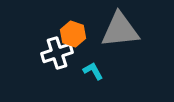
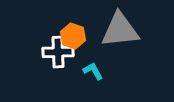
orange hexagon: moved 2 px down
white cross: moved 1 px right, 1 px up; rotated 16 degrees clockwise
